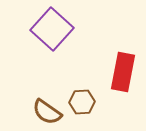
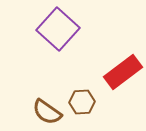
purple square: moved 6 px right
red rectangle: rotated 42 degrees clockwise
